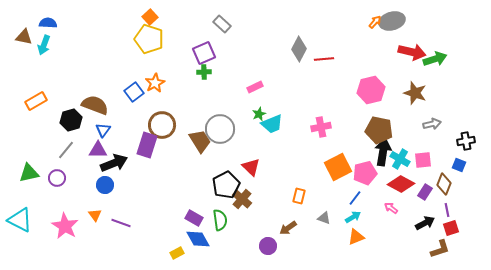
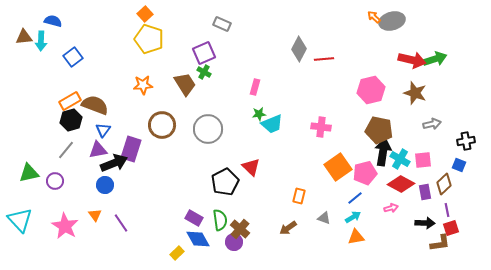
orange square at (150, 17): moved 5 px left, 3 px up
orange arrow at (375, 22): moved 1 px left, 5 px up; rotated 88 degrees counterclockwise
blue semicircle at (48, 23): moved 5 px right, 2 px up; rotated 12 degrees clockwise
gray rectangle at (222, 24): rotated 18 degrees counterclockwise
brown triangle at (24, 37): rotated 18 degrees counterclockwise
cyan arrow at (44, 45): moved 3 px left, 4 px up; rotated 18 degrees counterclockwise
red arrow at (412, 52): moved 8 px down
green cross at (204, 72): rotated 32 degrees clockwise
orange star at (155, 83): moved 12 px left, 2 px down; rotated 24 degrees clockwise
pink rectangle at (255, 87): rotated 49 degrees counterclockwise
blue square at (134, 92): moved 61 px left, 35 px up
orange rectangle at (36, 101): moved 34 px right
green star at (259, 114): rotated 16 degrees clockwise
pink cross at (321, 127): rotated 18 degrees clockwise
gray circle at (220, 129): moved 12 px left
brown trapezoid at (200, 141): moved 15 px left, 57 px up
purple rectangle at (147, 145): moved 16 px left, 4 px down
purple triangle at (98, 150): rotated 12 degrees counterclockwise
orange square at (338, 167): rotated 8 degrees counterclockwise
purple circle at (57, 178): moved 2 px left, 3 px down
brown diamond at (444, 184): rotated 25 degrees clockwise
black pentagon at (226, 185): moved 1 px left, 3 px up
purple rectangle at (425, 192): rotated 42 degrees counterclockwise
blue line at (355, 198): rotated 14 degrees clockwise
brown cross at (242, 199): moved 2 px left, 30 px down
pink arrow at (391, 208): rotated 128 degrees clockwise
cyan triangle at (20, 220): rotated 20 degrees clockwise
purple line at (121, 223): rotated 36 degrees clockwise
black arrow at (425, 223): rotated 30 degrees clockwise
orange triangle at (356, 237): rotated 12 degrees clockwise
purple circle at (268, 246): moved 34 px left, 4 px up
brown L-shape at (440, 249): moved 6 px up; rotated 10 degrees clockwise
yellow rectangle at (177, 253): rotated 16 degrees counterclockwise
